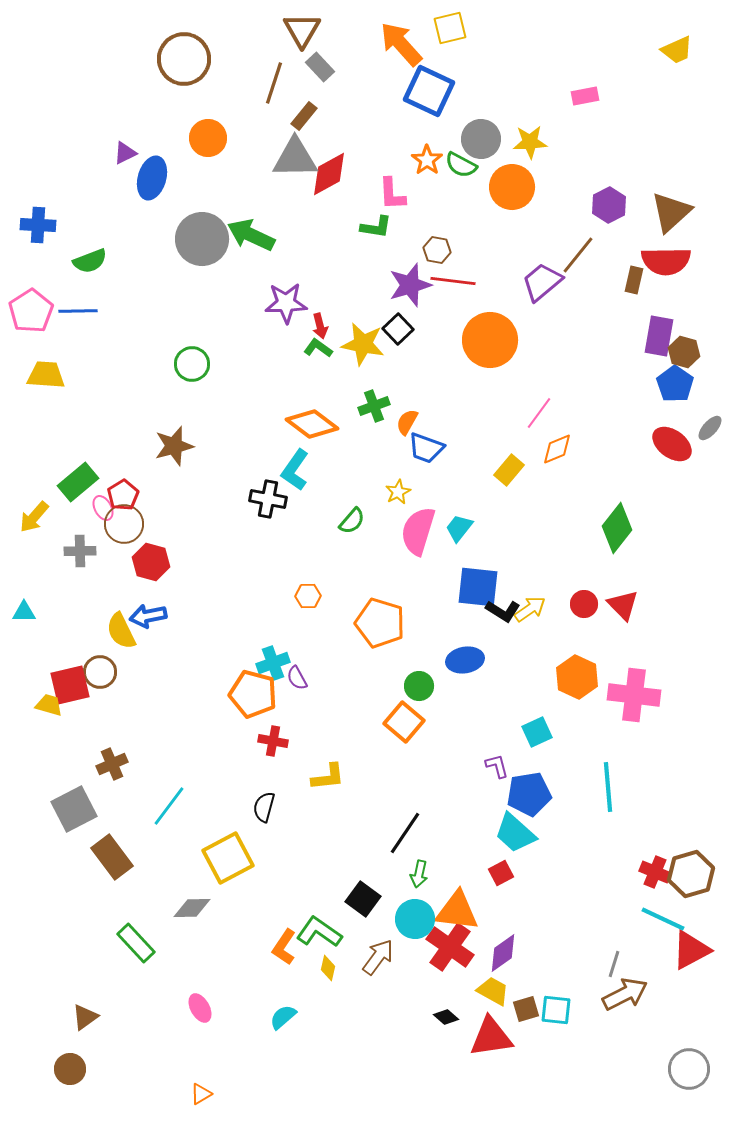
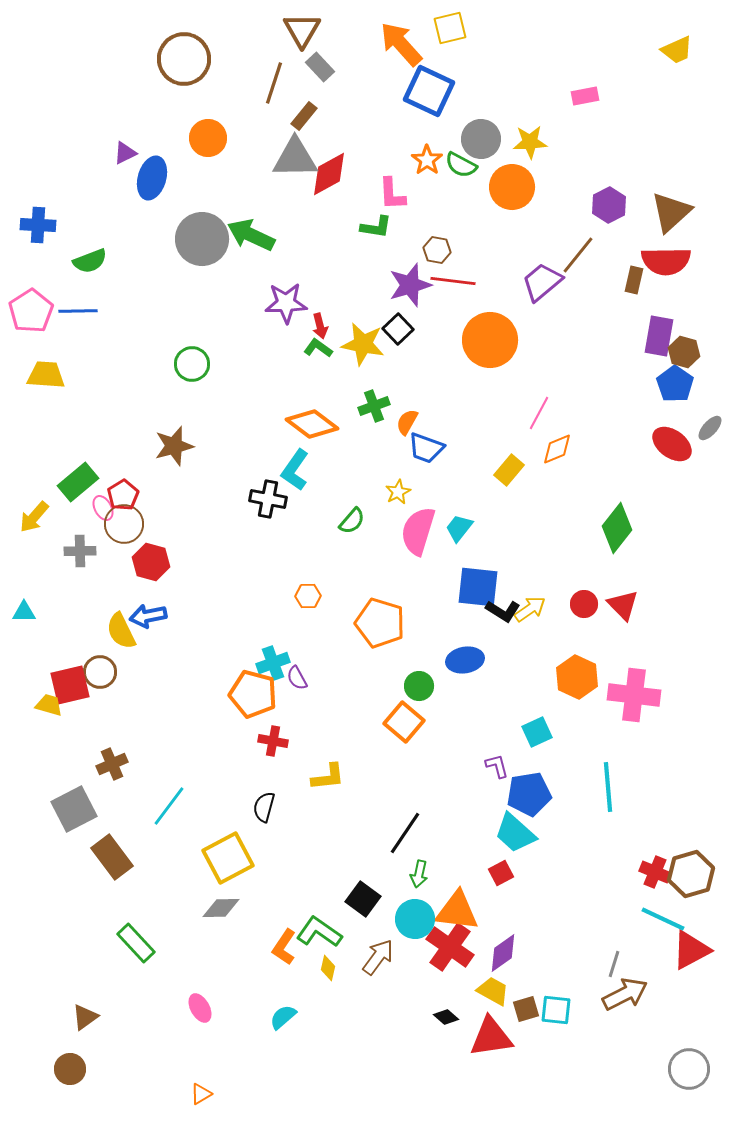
pink line at (539, 413): rotated 8 degrees counterclockwise
gray diamond at (192, 908): moved 29 px right
